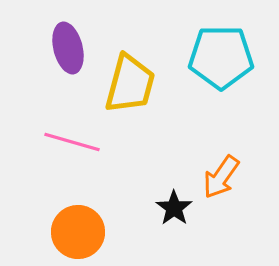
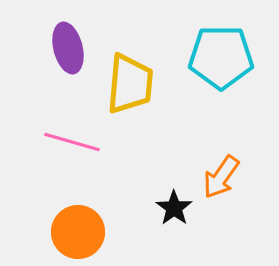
yellow trapezoid: rotated 10 degrees counterclockwise
